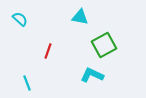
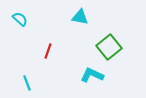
green square: moved 5 px right, 2 px down; rotated 10 degrees counterclockwise
